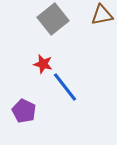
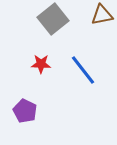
red star: moved 2 px left; rotated 12 degrees counterclockwise
blue line: moved 18 px right, 17 px up
purple pentagon: moved 1 px right
